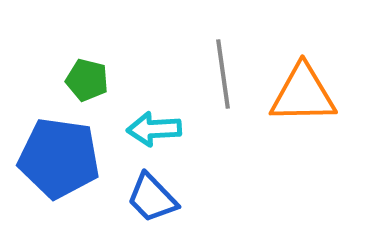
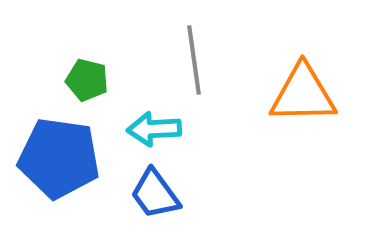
gray line: moved 29 px left, 14 px up
blue trapezoid: moved 3 px right, 4 px up; rotated 8 degrees clockwise
